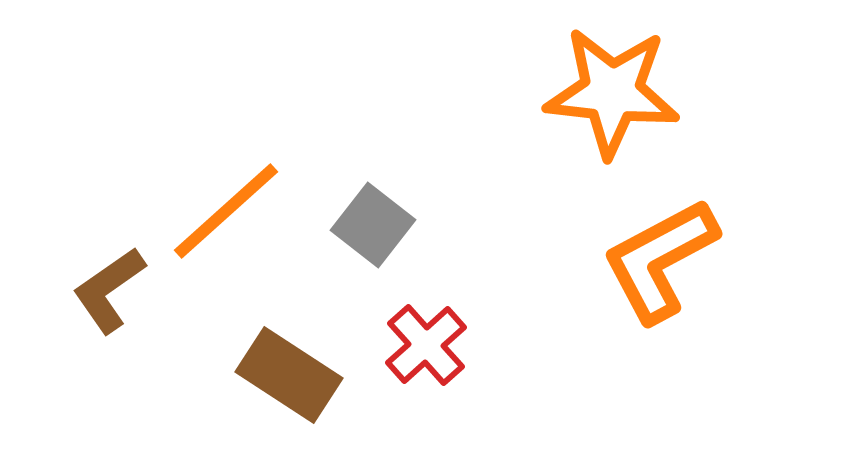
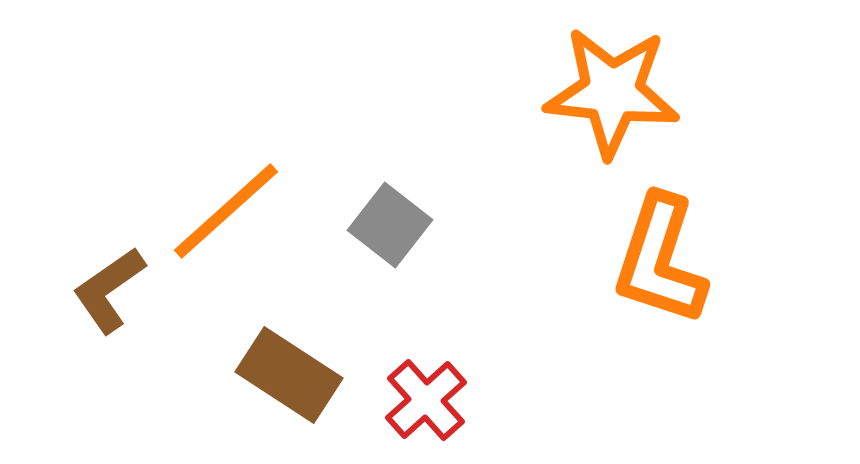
gray square: moved 17 px right
orange L-shape: rotated 44 degrees counterclockwise
red cross: moved 55 px down
